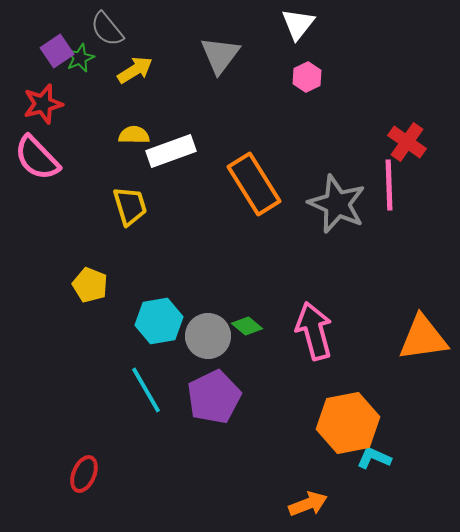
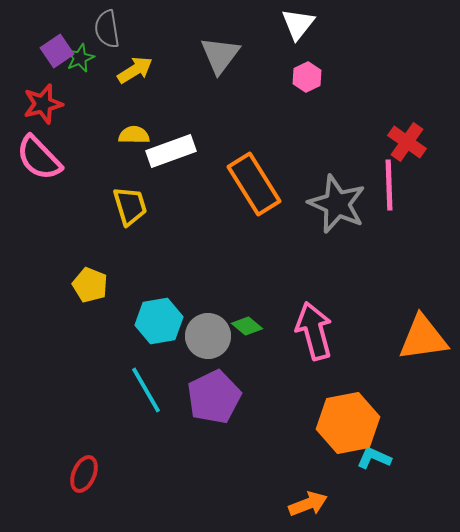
gray semicircle: rotated 30 degrees clockwise
pink semicircle: moved 2 px right
